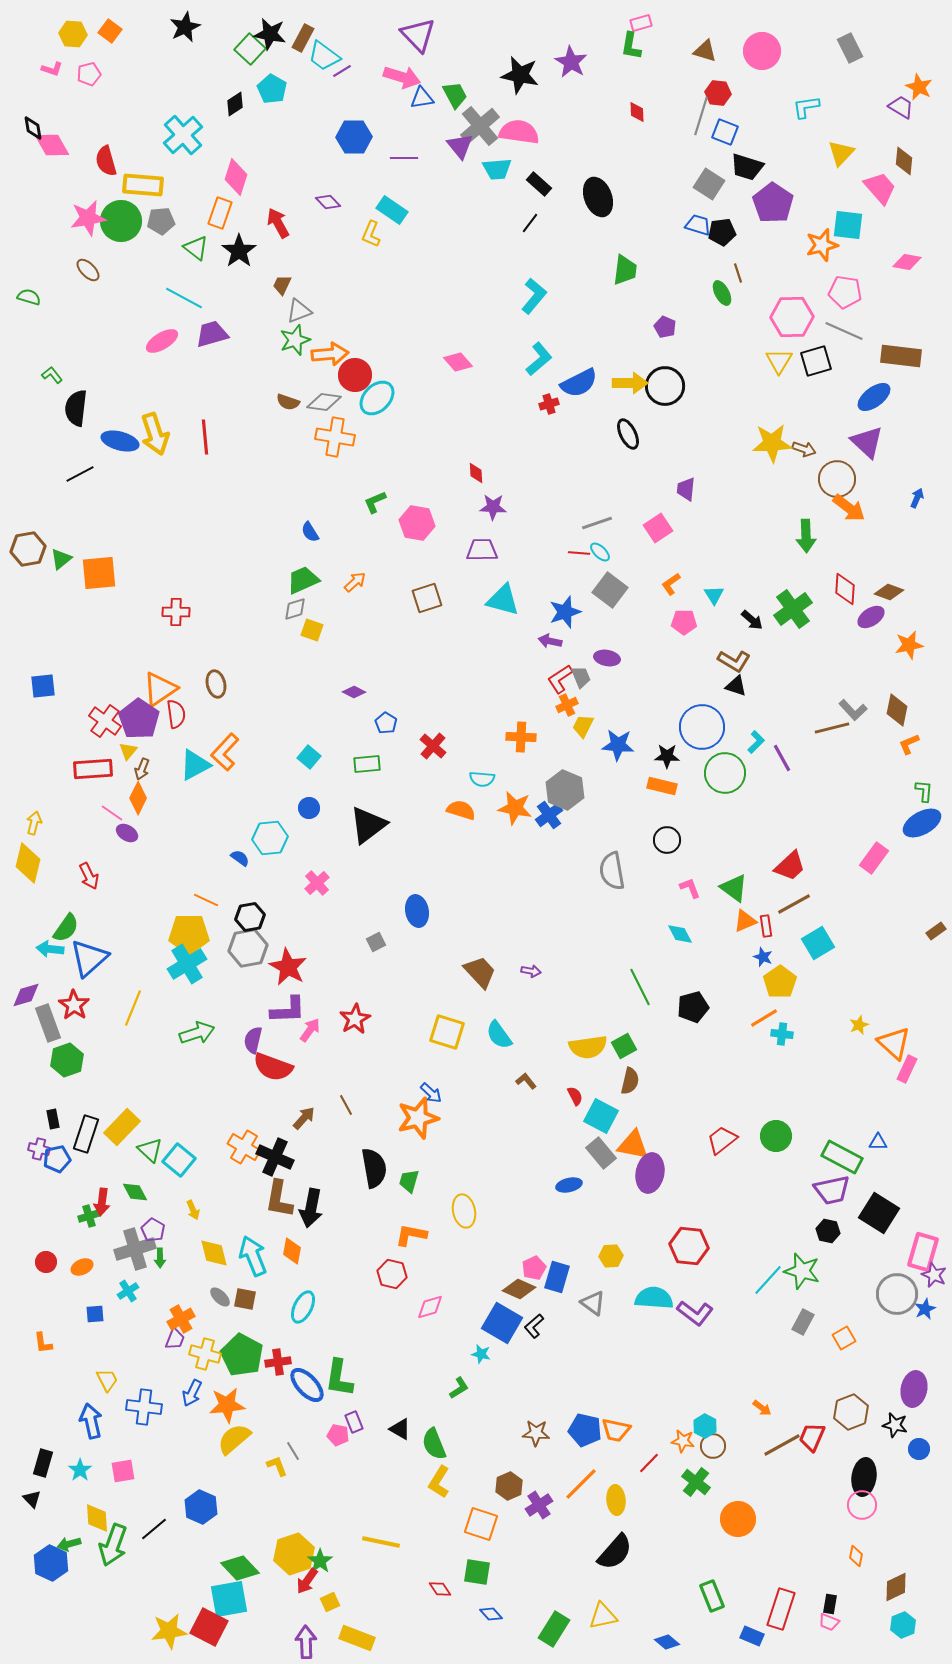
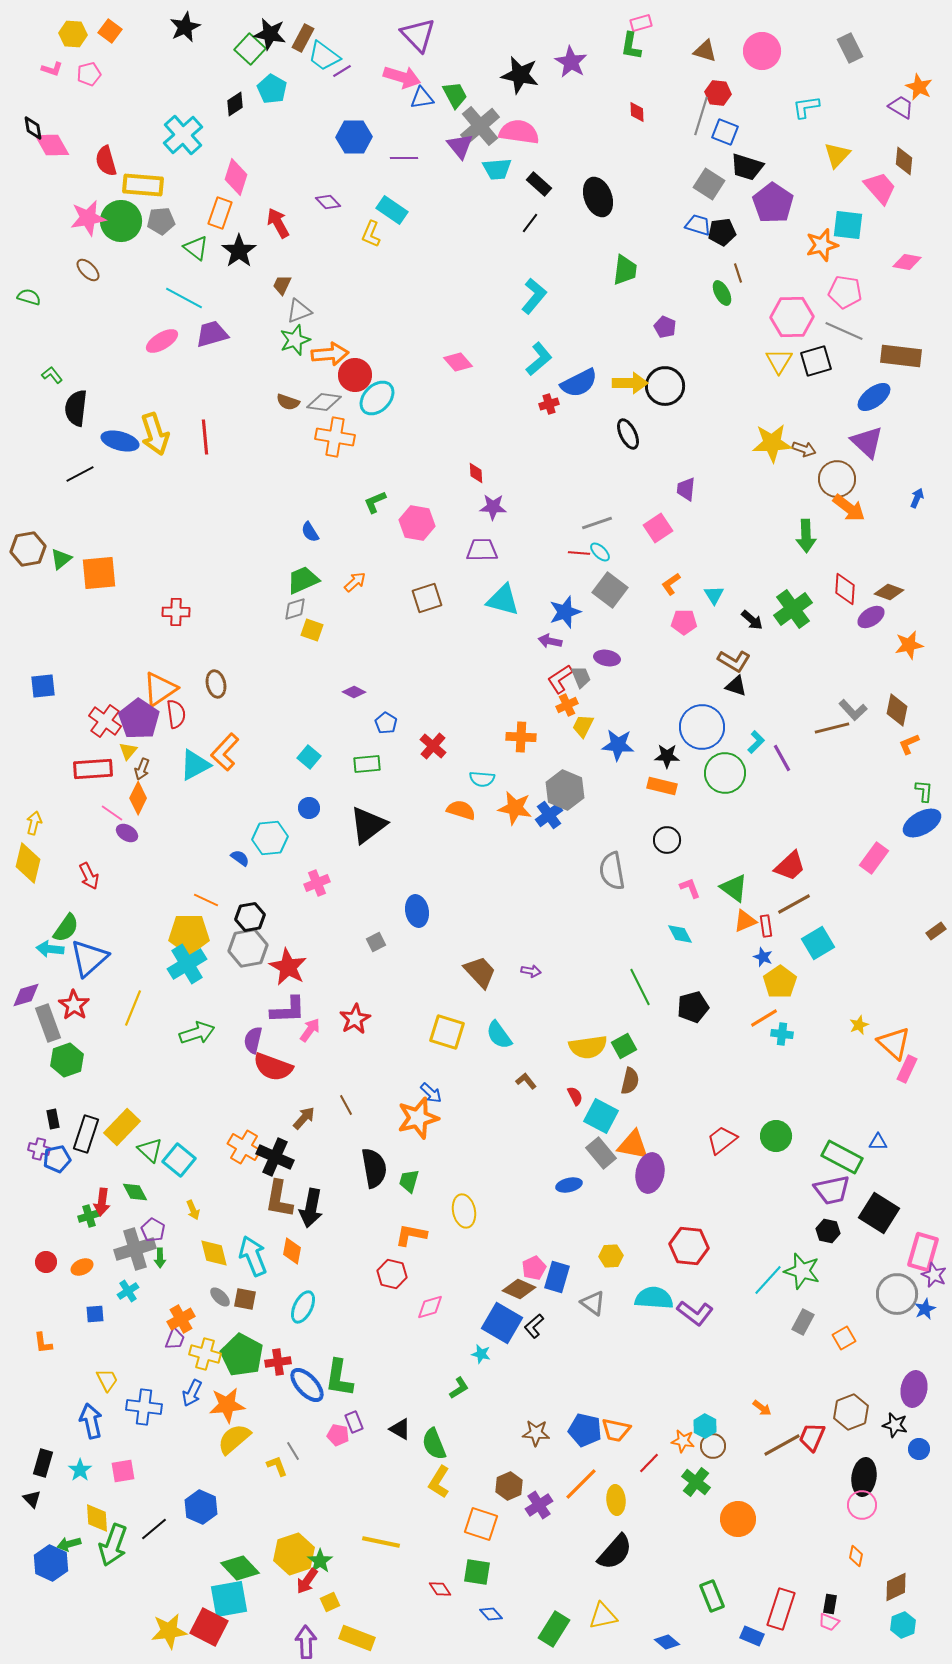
yellow triangle at (841, 153): moved 4 px left, 2 px down
pink cross at (317, 883): rotated 20 degrees clockwise
